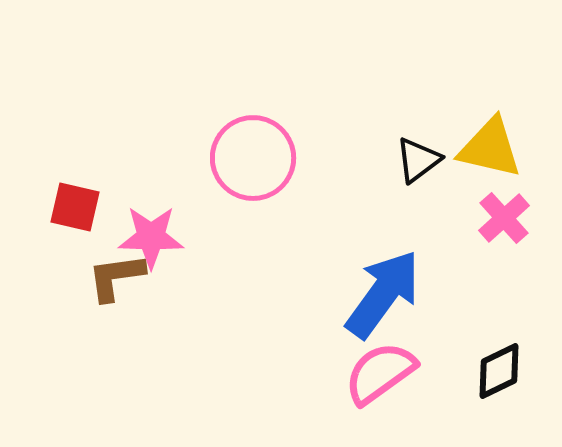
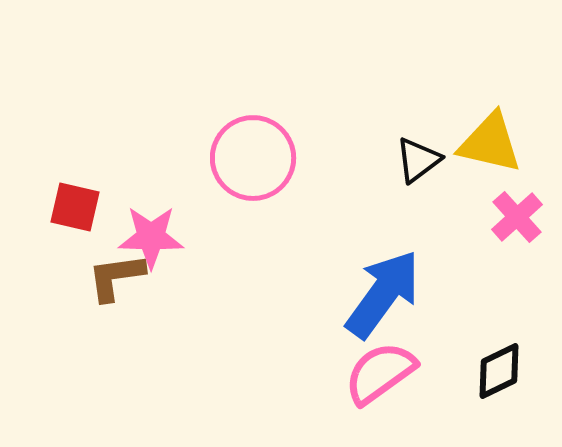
yellow triangle: moved 5 px up
pink cross: moved 13 px right, 1 px up
